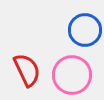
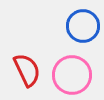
blue circle: moved 2 px left, 4 px up
